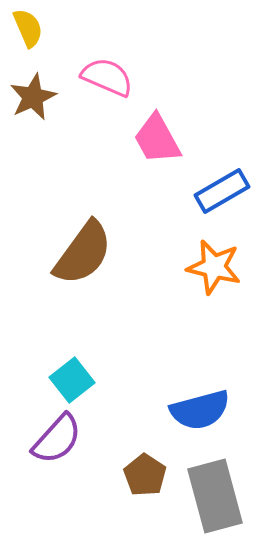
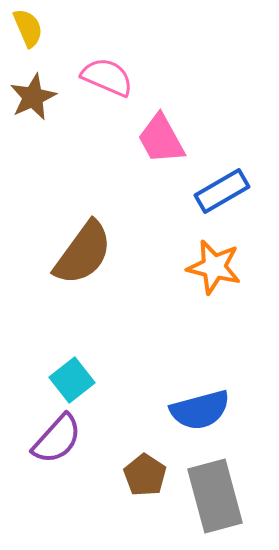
pink trapezoid: moved 4 px right
